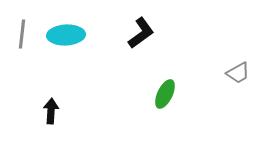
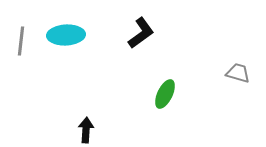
gray line: moved 1 px left, 7 px down
gray trapezoid: rotated 135 degrees counterclockwise
black arrow: moved 35 px right, 19 px down
